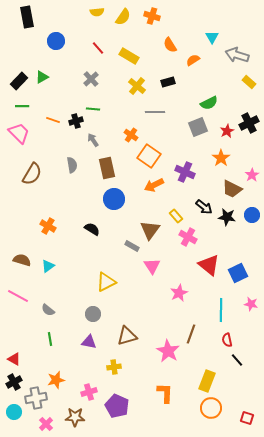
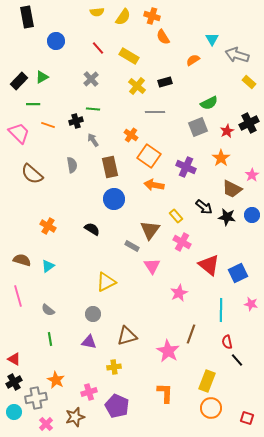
cyan triangle at (212, 37): moved 2 px down
orange semicircle at (170, 45): moved 7 px left, 8 px up
black rectangle at (168, 82): moved 3 px left
green line at (22, 106): moved 11 px right, 2 px up
orange line at (53, 120): moved 5 px left, 5 px down
brown rectangle at (107, 168): moved 3 px right, 1 px up
purple cross at (185, 172): moved 1 px right, 5 px up
brown semicircle at (32, 174): rotated 100 degrees clockwise
orange arrow at (154, 185): rotated 36 degrees clockwise
pink cross at (188, 237): moved 6 px left, 5 px down
pink line at (18, 296): rotated 45 degrees clockwise
red semicircle at (227, 340): moved 2 px down
orange star at (56, 380): rotated 30 degrees counterclockwise
brown star at (75, 417): rotated 18 degrees counterclockwise
